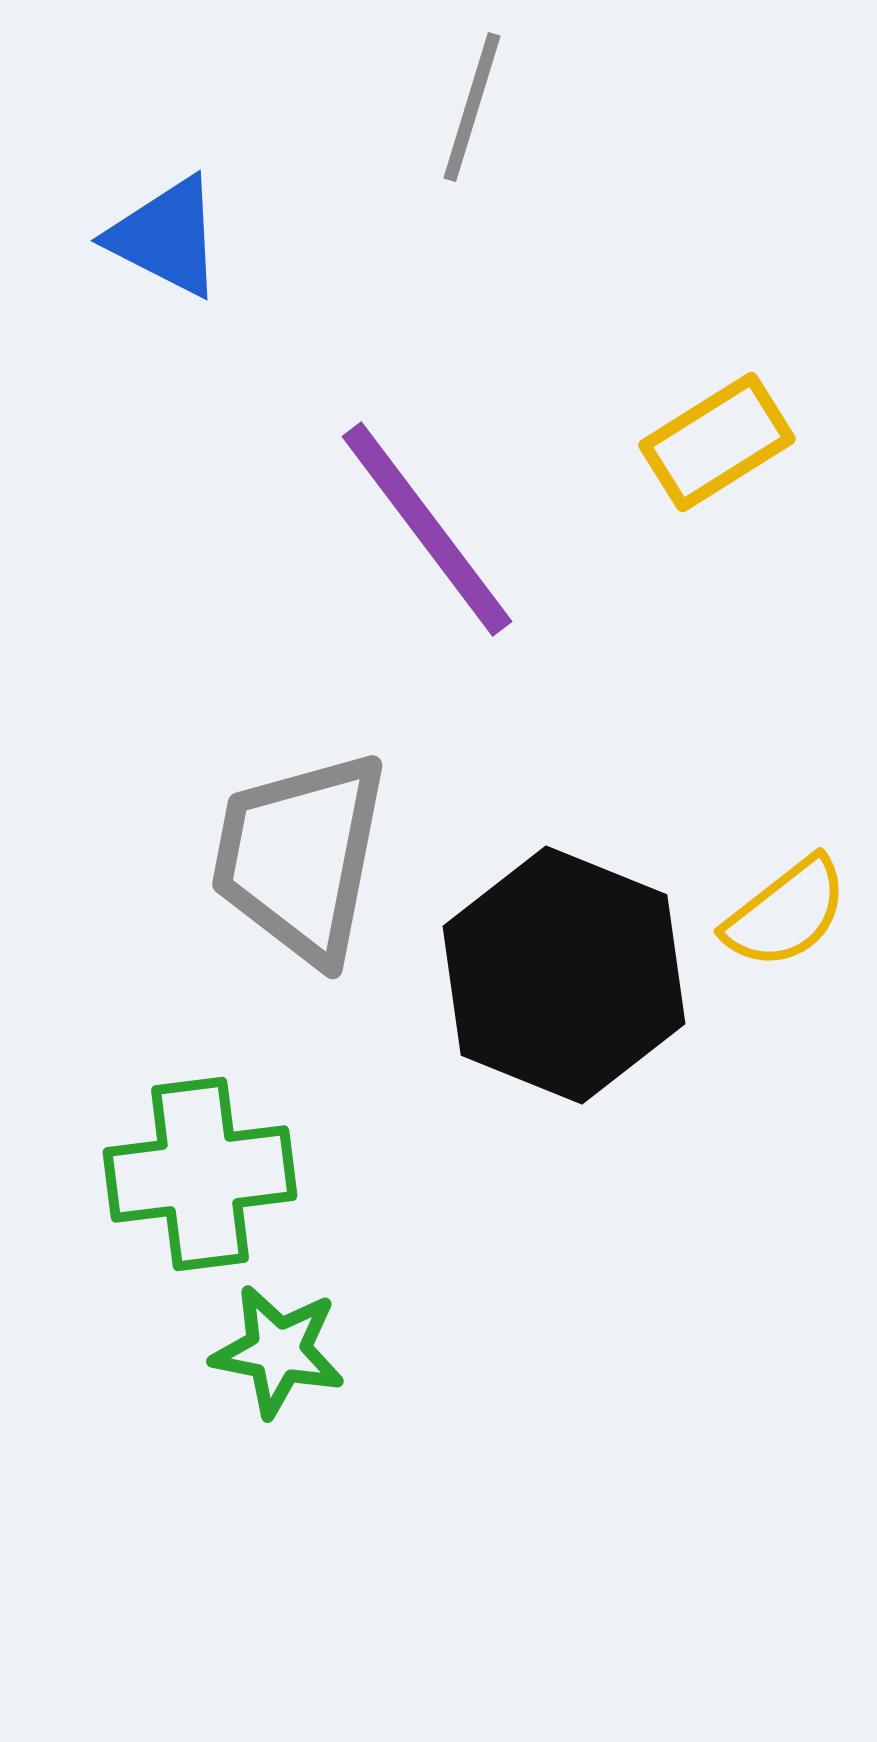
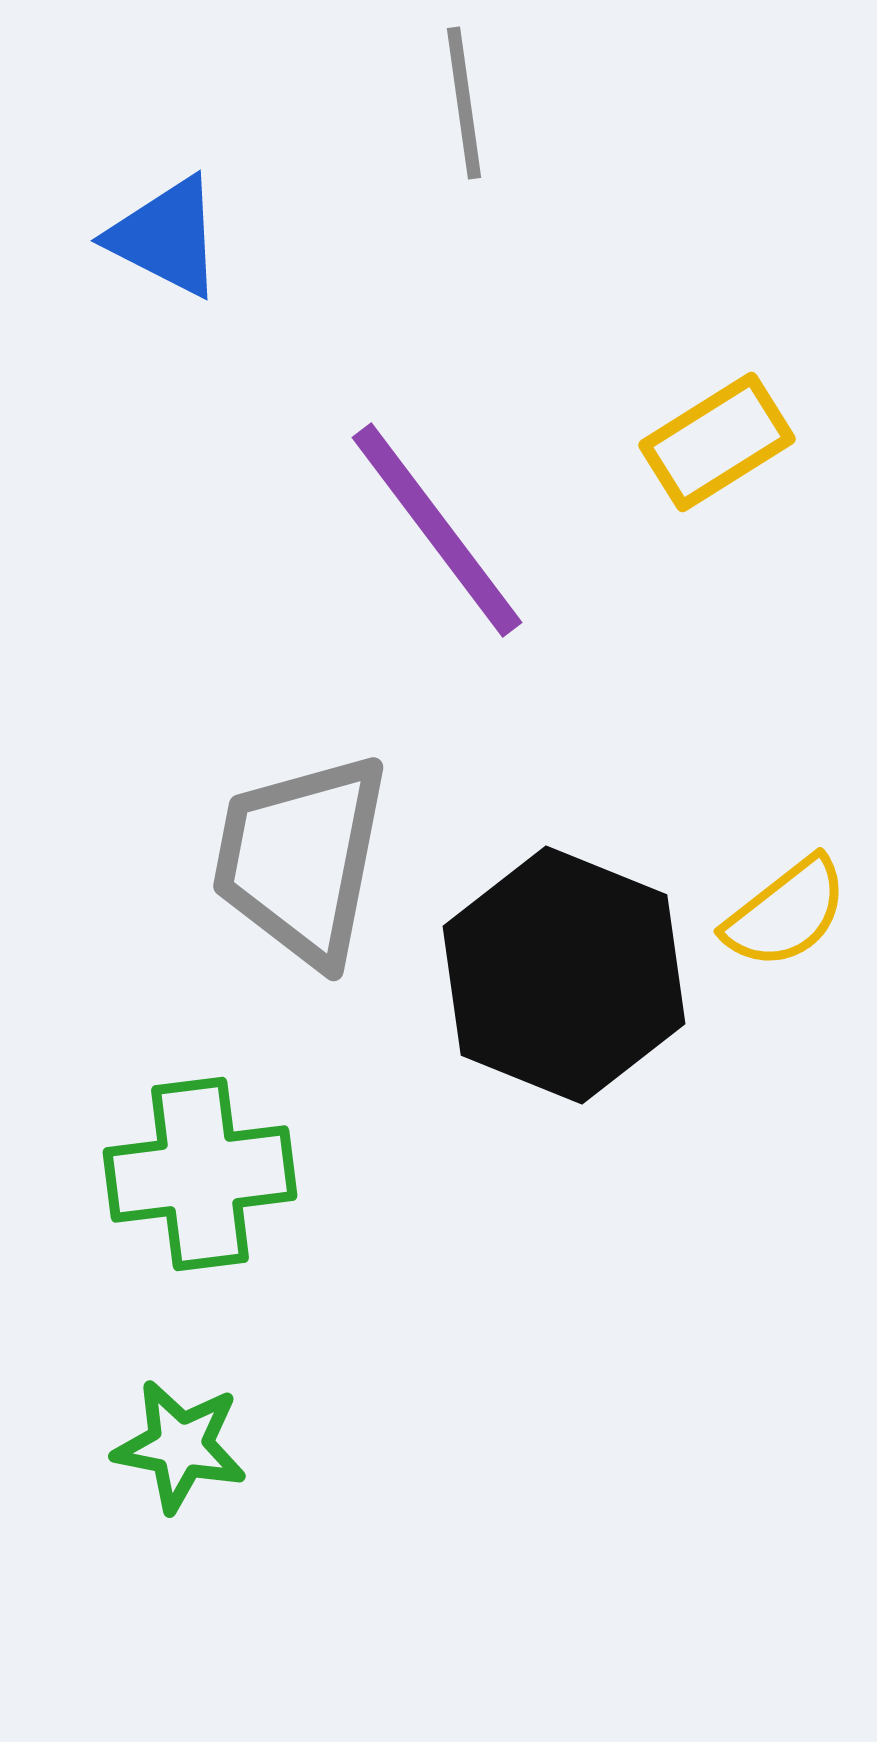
gray line: moved 8 px left, 4 px up; rotated 25 degrees counterclockwise
purple line: moved 10 px right, 1 px down
gray trapezoid: moved 1 px right, 2 px down
green star: moved 98 px left, 95 px down
